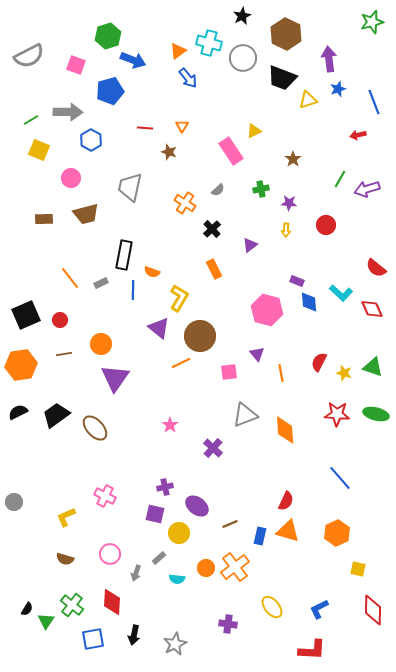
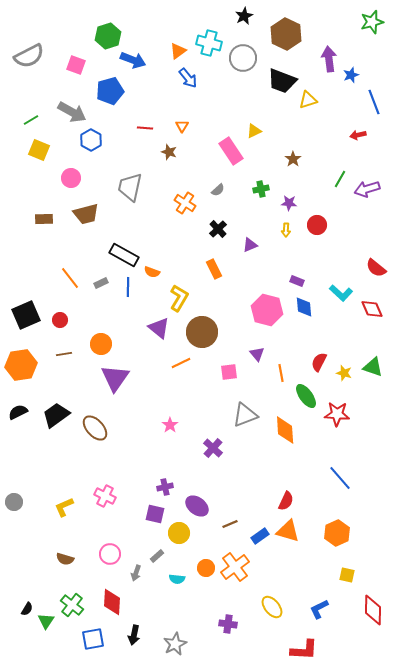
black star at (242, 16): moved 2 px right
black trapezoid at (282, 78): moved 3 px down
blue star at (338, 89): moved 13 px right, 14 px up
gray arrow at (68, 112): moved 4 px right; rotated 28 degrees clockwise
red circle at (326, 225): moved 9 px left
black cross at (212, 229): moved 6 px right
purple triangle at (250, 245): rotated 14 degrees clockwise
black rectangle at (124, 255): rotated 72 degrees counterclockwise
blue line at (133, 290): moved 5 px left, 3 px up
blue diamond at (309, 302): moved 5 px left, 5 px down
brown circle at (200, 336): moved 2 px right, 4 px up
green ellipse at (376, 414): moved 70 px left, 18 px up; rotated 40 degrees clockwise
yellow L-shape at (66, 517): moved 2 px left, 10 px up
blue rectangle at (260, 536): rotated 42 degrees clockwise
gray rectangle at (159, 558): moved 2 px left, 2 px up
yellow square at (358, 569): moved 11 px left, 6 px down
red L-shape at (312, 650): moved 8 px left
